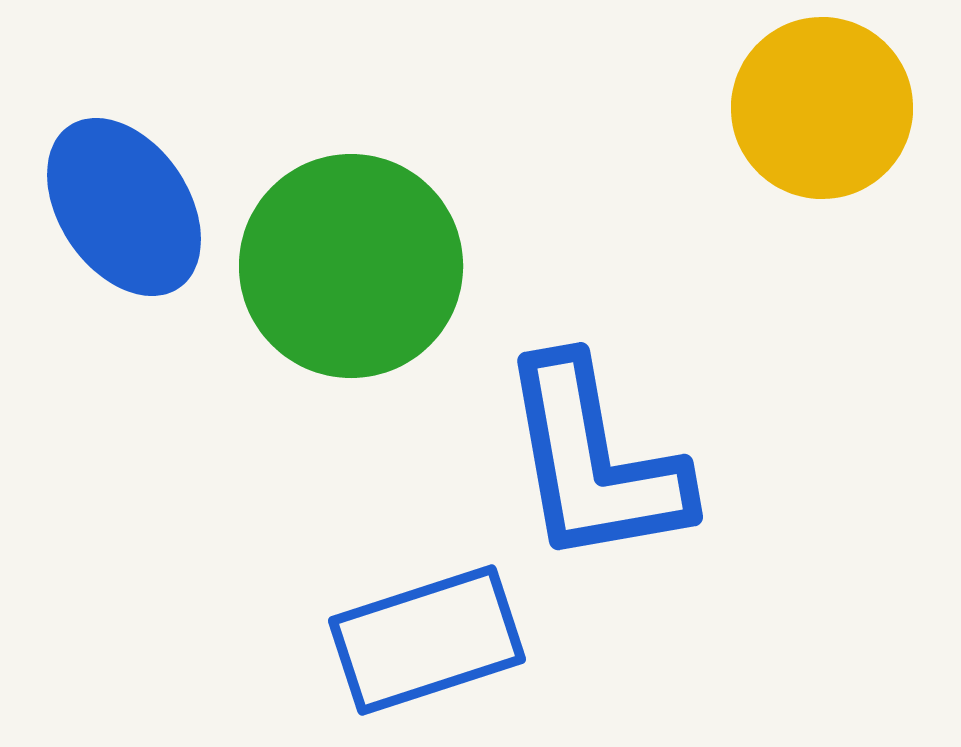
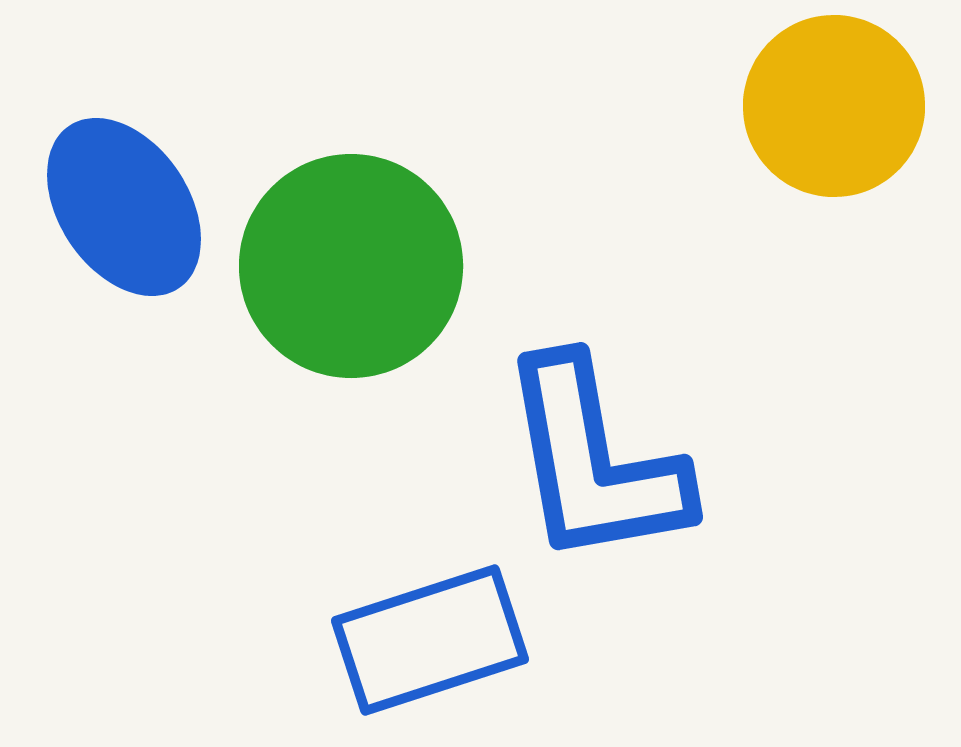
yellow circle: moved 12 px right, 2 px up
blue rectangle: moved 3 px right
